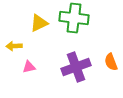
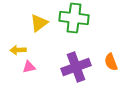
yellow triangle: rotated 12 degrees counterclockwise
yellow arrow: moved 4 px right, 4 px down
